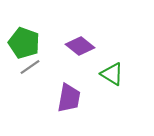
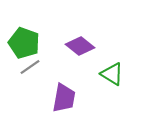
purple trapezoid: moved 5 px left
